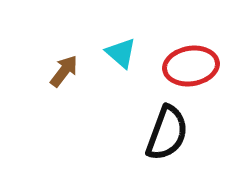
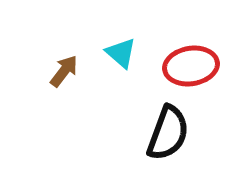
black semicircle: moved 1 px right
